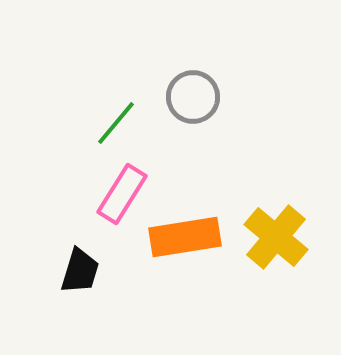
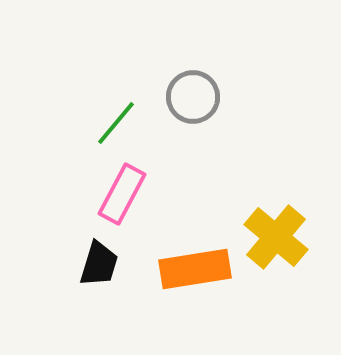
pink rectangle: rotated 4 degrees counterclockwise
orange rectangle: moved 10 px right, 32 px down
black trapezoid: moved 19 px right, 7 px up
